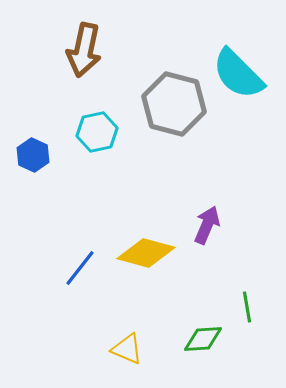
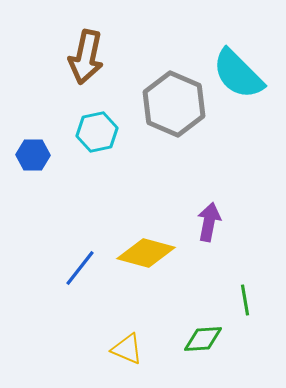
brown arrow: moved 2 px right, 7 px down
gray hexagon: rotated 8 degrees clockwise
blue hexagon: rotated 24 degrees counterclockwise
purple arrow: moved 2 px right, 3 px up; rotated 12 degrees counterclockwise
green line: moved 2 px left, 7 px up
